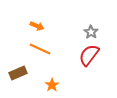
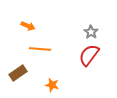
orange arrow: moved 9 px left
orange line: rotated 20 degrees counterclockwise
brown rectangle: rotated 12 degrees counterclockwise
orange star: rotated 24 degrees counterclockwise
